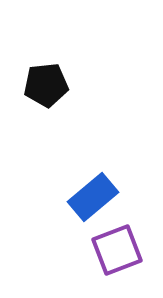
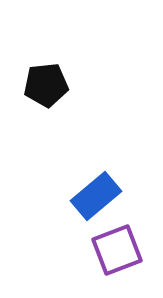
blue rectangle: moved 3 px right, 1 px up
